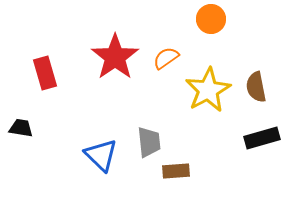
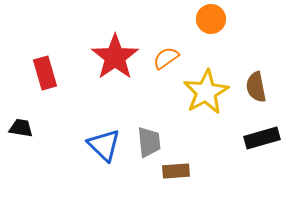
yellow star: moved 2 px left, 2 px down
blue triangle: moved 3 px right, 10 px up
